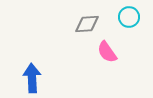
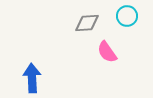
cyan circle: moved 2 px left, 1 px up
gray diamond: moved 1 px up
